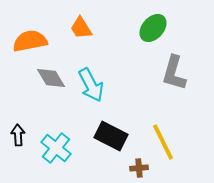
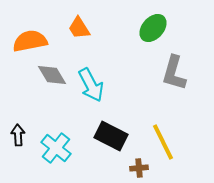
orange trapezoid: moved 2 px left
gray diamond: moved 1 px right, 3 px up
